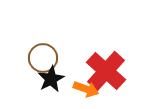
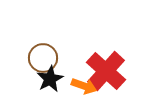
black star: moved 1 px left
orange arrow: moved 2 px left, 3 px up
